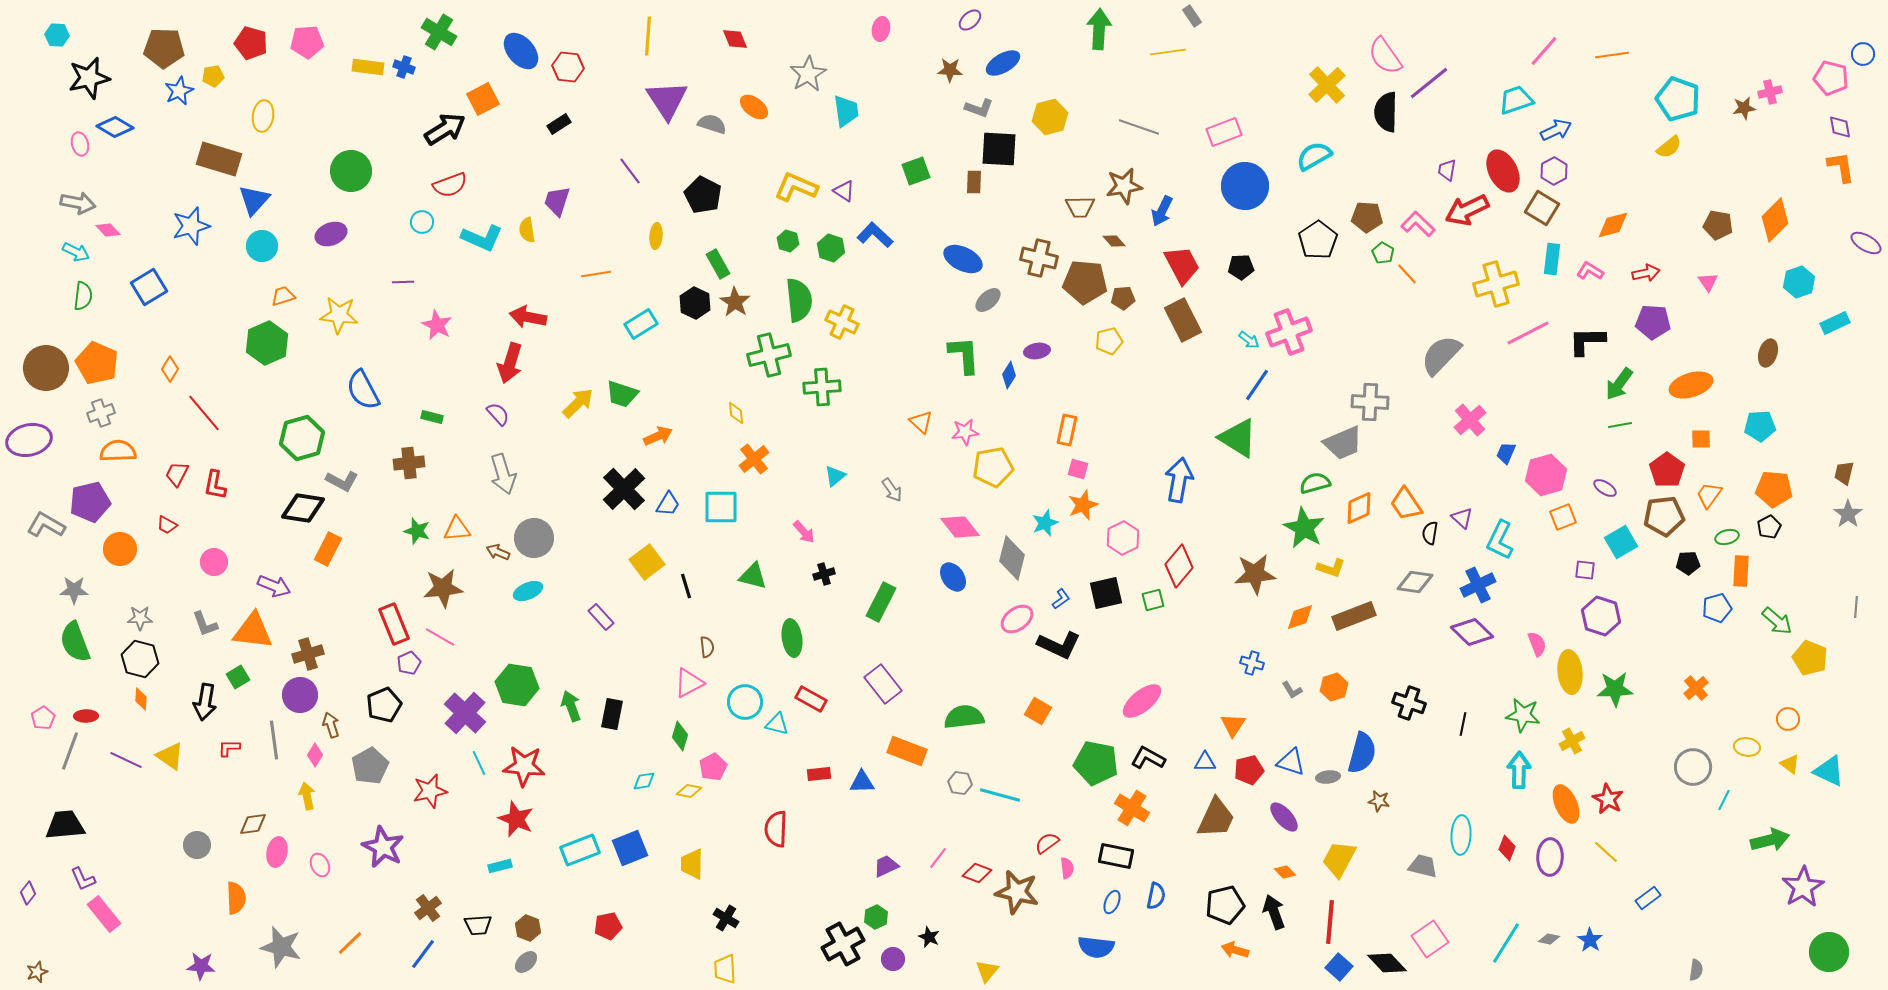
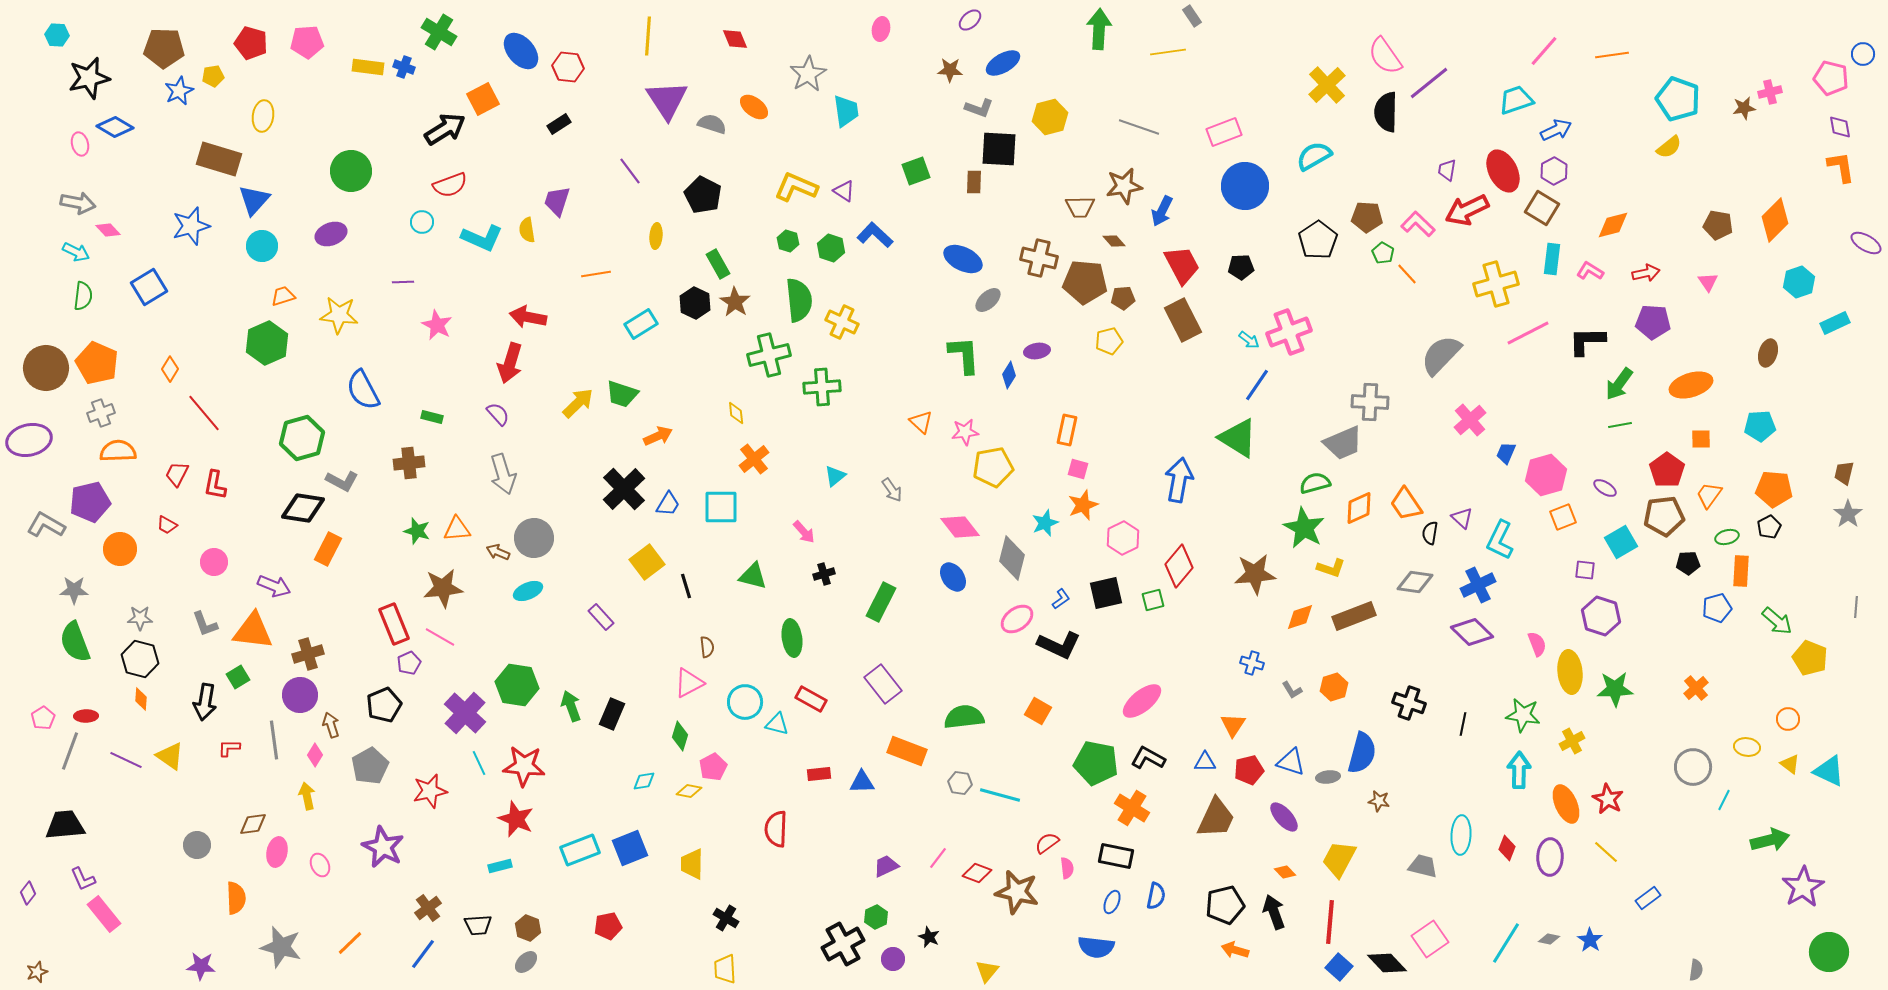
black rectangle at (612, 714): rotated 12 degrees clockwise
